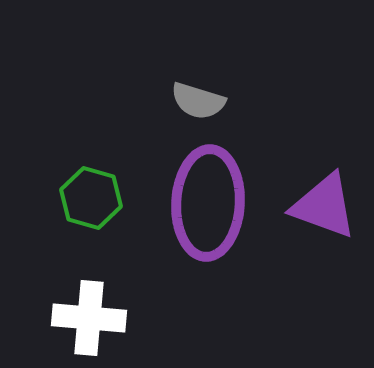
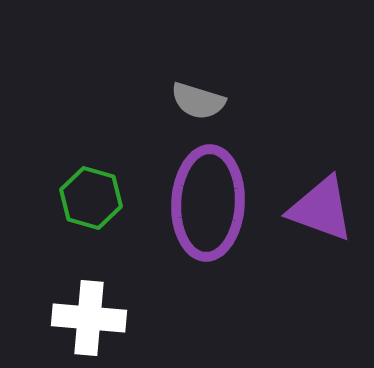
purple triangle: moved 3 px left, 3 px down
